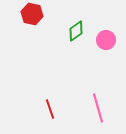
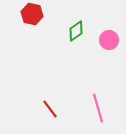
pink circle: moved 3 px right
red line: rotated 18 degrees counterclockwise
